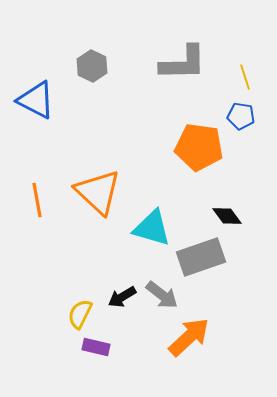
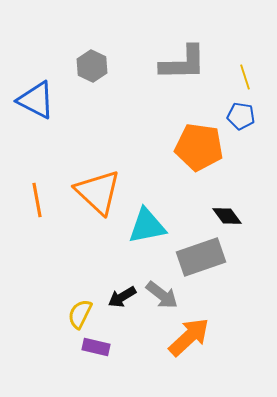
cyan triangle: moved 5 px left, 2 px up; rotated 27 degrees counterclockwise
